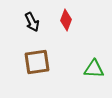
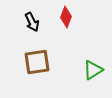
red diamond: moved 3 px up
green triangle: moved 1 px left, 1 px down; rotated 35 degrees counterclockwise
